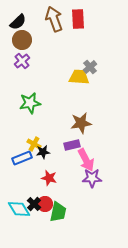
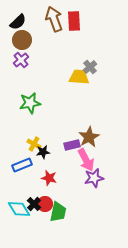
red rectangle: moved 4 px left, 2 px down
purple cross: moved 1 px left, 1 px up
brown star: moved 8 px right, 14 px down; rotated 20 degrees counterclockwise
blue rectangle: moved 7 px down
purple star: moved 2 px right; rotated 12 degrees counterclockwise
